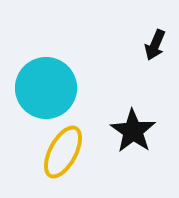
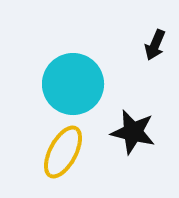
cyan circle: moved 27 px right, 4 px up
black star: moved 1 px down; rotated 21 degrees counterclockwise
